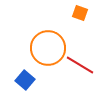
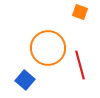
orange square: moved 1 px up
red line: rotated 44 degrees clockwise
